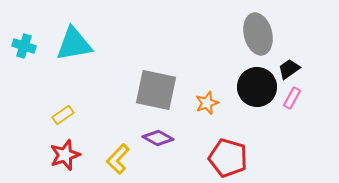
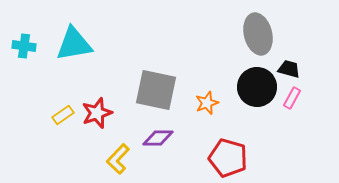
cyan cross: rotated 10 degrees counterclockwise
black trapezoid: rotated 50 degrees clockwise
purple diamond: rotated 28 degrees counterclockwise
red star: moved 32 px right, 42 px up
